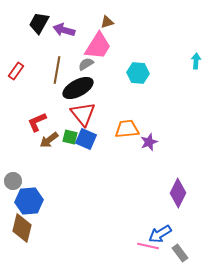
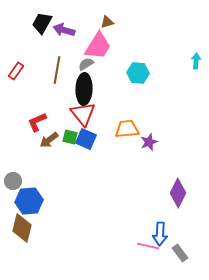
black trapezoid: moved 3 px right
black ellipse: moved 6 px right, 1 px down; rotated 60 degrees counterclockwise
blue arrow: rotated 55 degrees counterclockwise
